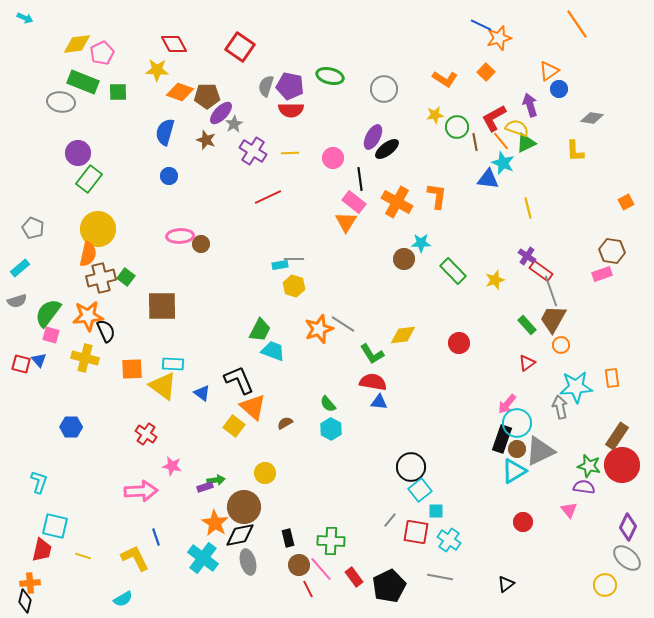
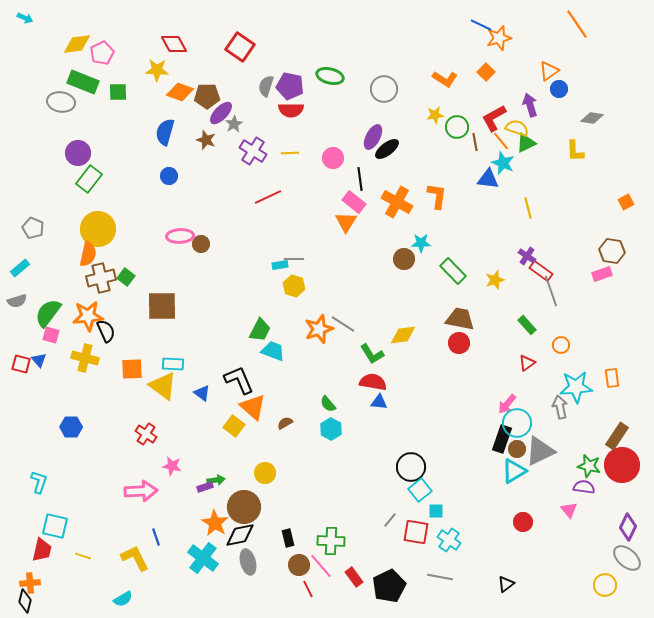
brown trapezoid at (553, 319): moved 93 px left; rotated 72 degrees clockwise
pink line at (321, 569): moved 3 px up
